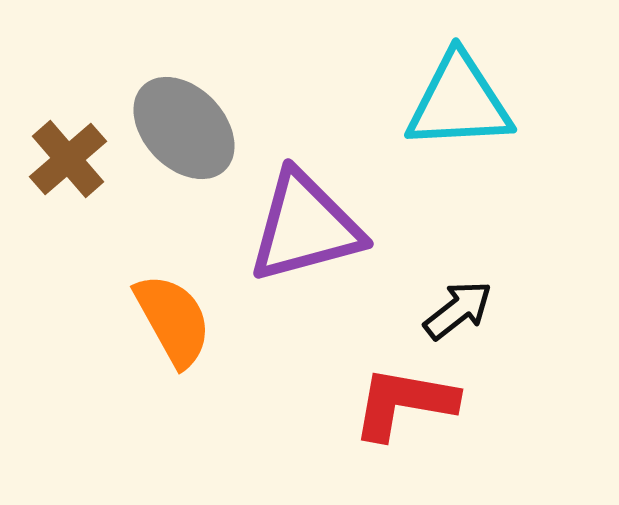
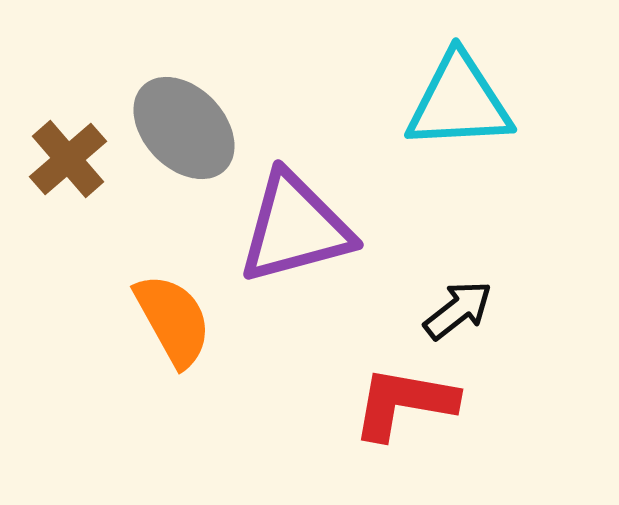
purple triangle: moved 10 px left, 1 px down
